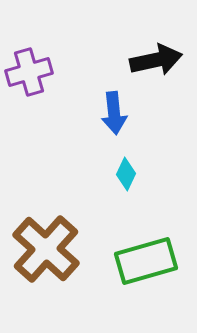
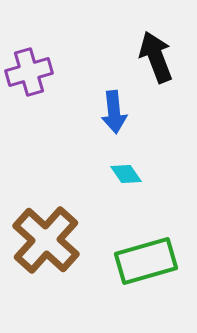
black arrow: moved 3 px up; rotated 99 degrees counterclockwise
blue arrow: moved 1 px up
cyan diamond: rotated 60 degrees counterclockwise
brown cross: moved 9 px up
